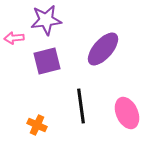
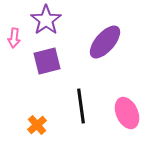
purple star: rotated 28 degrees counterclockwise
pink arrow: rotated 78 degrees counterclockwise
purple ellipse: moved 2 px right, 7 px up
orange cross: rotated 24 degrees clockwise
